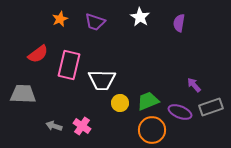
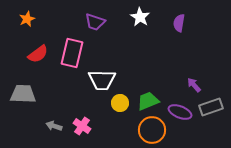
orange star: moved 33 px left
pink rectangle: moved 3 px right, 12 px up
